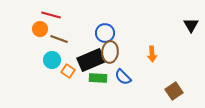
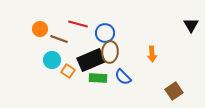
red line: moved 27 px right, 9 px down
